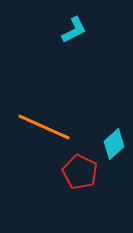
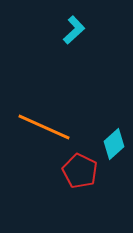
cyan L-shape: rotated 16 degrees counterclockwise
red pentagon: moved 1 px up
